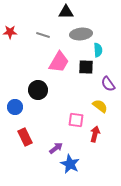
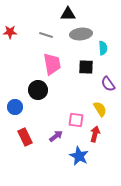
black triangle: moved 2 px right, 2 px down
gray line: moved 3 px right
cyan semicircle: moved 5 px right, 2 px up
pink trapezoid: moved 7 px left, 2 px down; rotated 40 degrees counterclockwise
yellow semicircle: moved 3 px down; rotated 21 degrees clockwise
purple arrow: moved 12 px up
blue star: moved 9 px right, 8 px up
